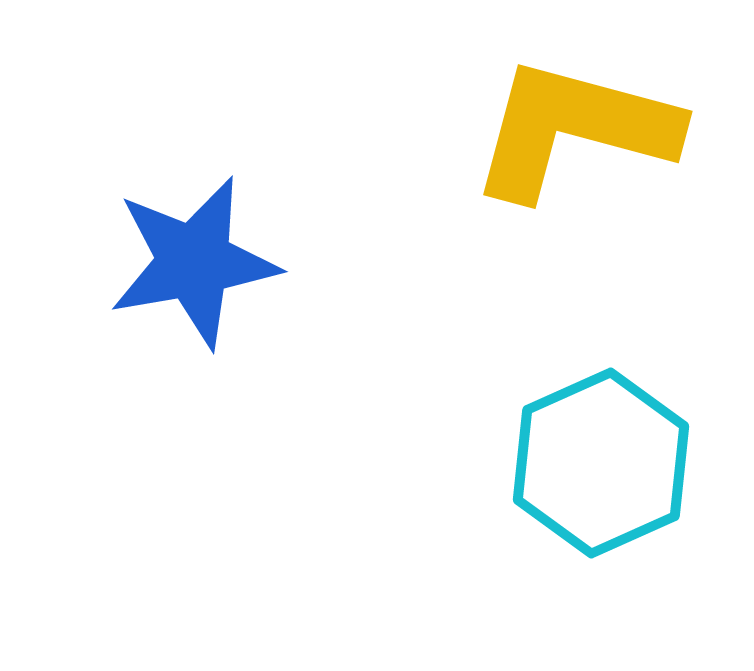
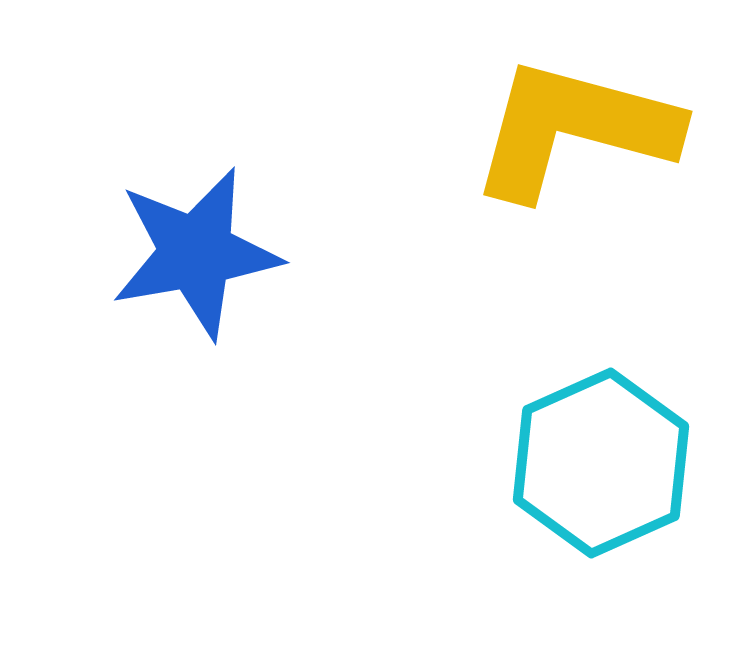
blue star: moved 2 px right, 9 px up
